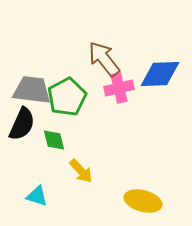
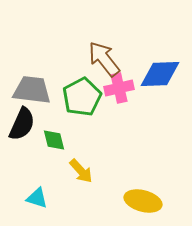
green pentagon: moved 15 px right
cyan triangle: moved 2 px down
